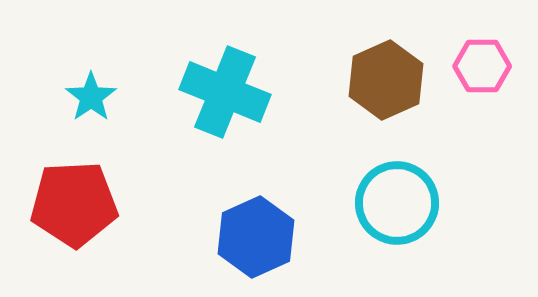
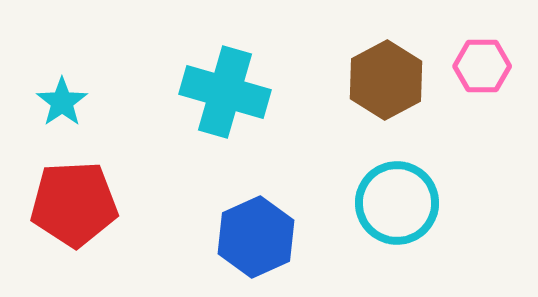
brown hexagon: rotated 4 degrees counterclockwise
cyan cross: rotated 6 degrees counterclockwise
cyan star: moved 29 px left, 5 px down
